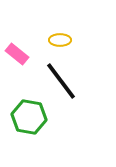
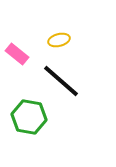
yellow ellipse: moved 1 px left; rotated 15 degrees counterclockwise
black line: rotated 12 degrees counterclockwise
